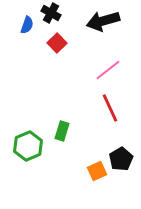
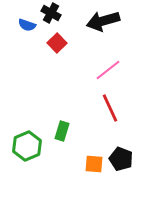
blue semicircle: rotated 90 degrees clockwise
green hexagon: moved 1 px left
black pentagon: rotated 20 degrees counterclockwise
orange square: moved 3 px left, 7 px up; rotated 30 degrees clockwise
